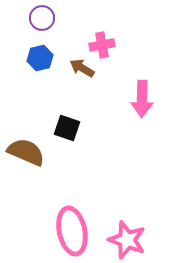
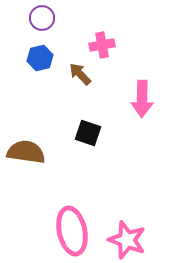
brown arrow: moved 2 px left, 6 px down; rotated 15 degrees clockwise
black square: moved 21 px right, 5 px down
brown semicircle: rotated 15 degrees counterclockwise
